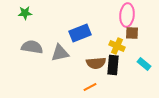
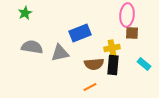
green star: rotated 24 degrees counterclockwise
yellow cross: moved 5 px left, 2 px down; rotated 35 degrees counterclockwise
brown semicircle: moved 2 px left, 1 px down
